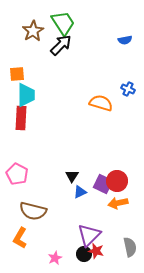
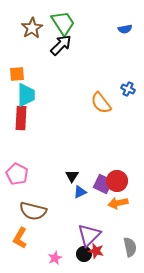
brown star: moved 1 px left, 3 px up
blue semicircle: moved 11 px up
orange semicircle: rotated 145 degrees counterclockwise
